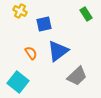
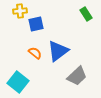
yellow cross: rotated 32 degrees counterclockwise
blue square: moved 8 px left
orange semicircle: moved 4 px right; rotated 16 degrees counterclockwise
